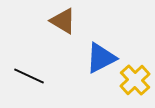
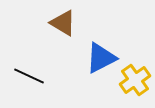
brown triangle: moved 2 px down
yellow cross: rotated 8 degrees clockwise
